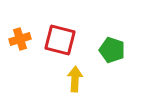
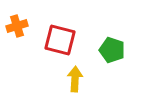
orange cross: moved 3 px left, 13 px up
